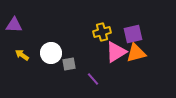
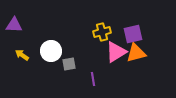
white circle: moved 2 px up
purple line: rotated 32 degrees clockwise
